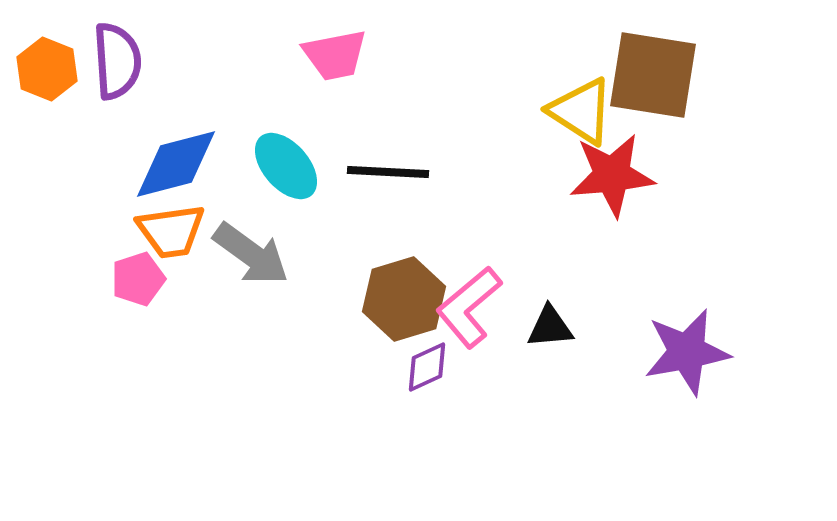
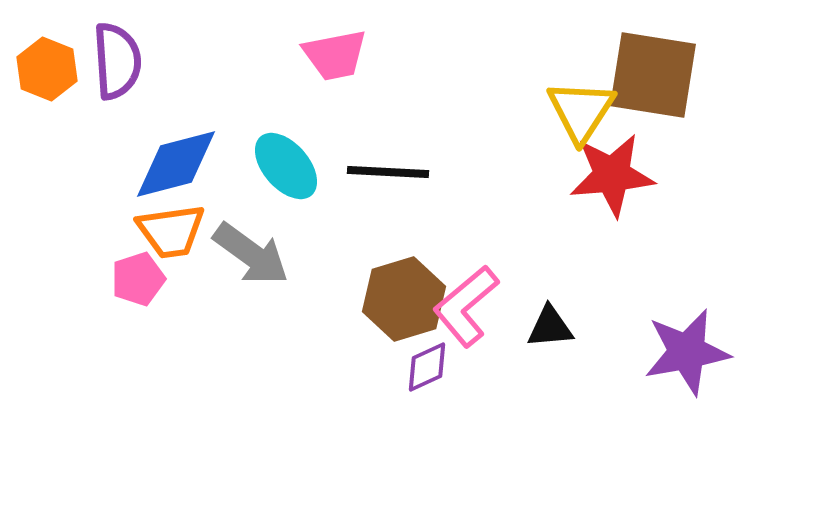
yellow triangle: rotated 30 degrees clockwise
pink L-shape: moved 3 px left, 1 px up
